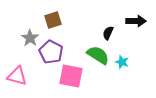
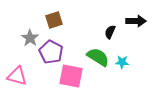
brown square: moved 1 px right
black semicircle: moved 2 px right, 1 px up
green semicircle: moved 2 px down
cyan star: rotated 16 degrees counterclockwise
